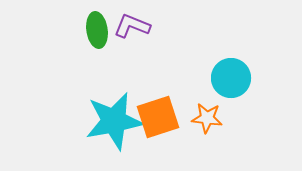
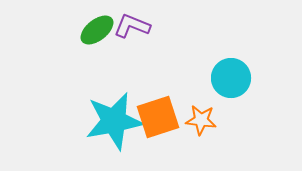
green ellipse: rotated 60 degrees clockwise
orange star: moved 6 px left, 2 px down
